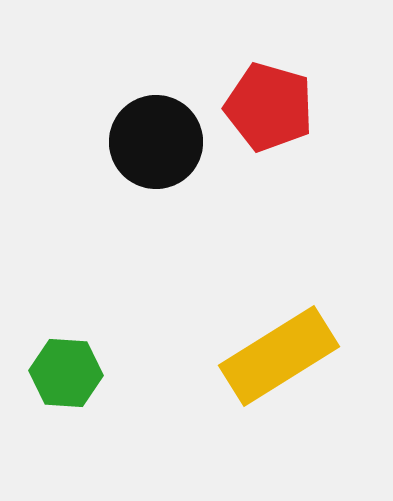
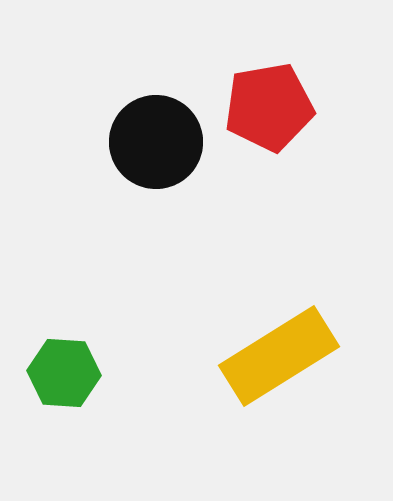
red pentagon: rotated 26 degrees counterclockwise
green hexagon: moved 2 px left
